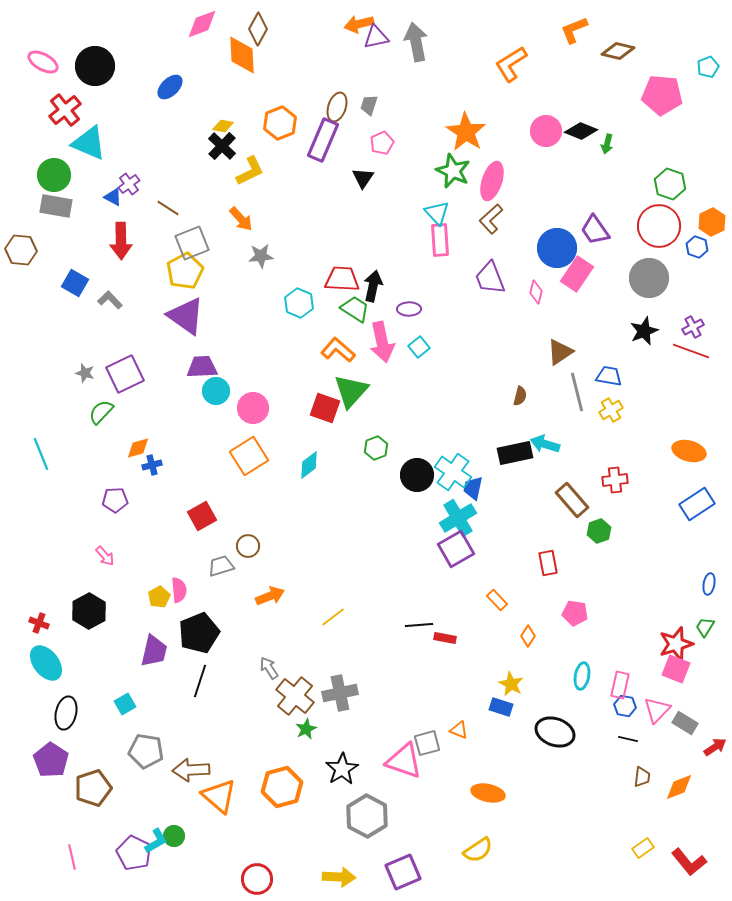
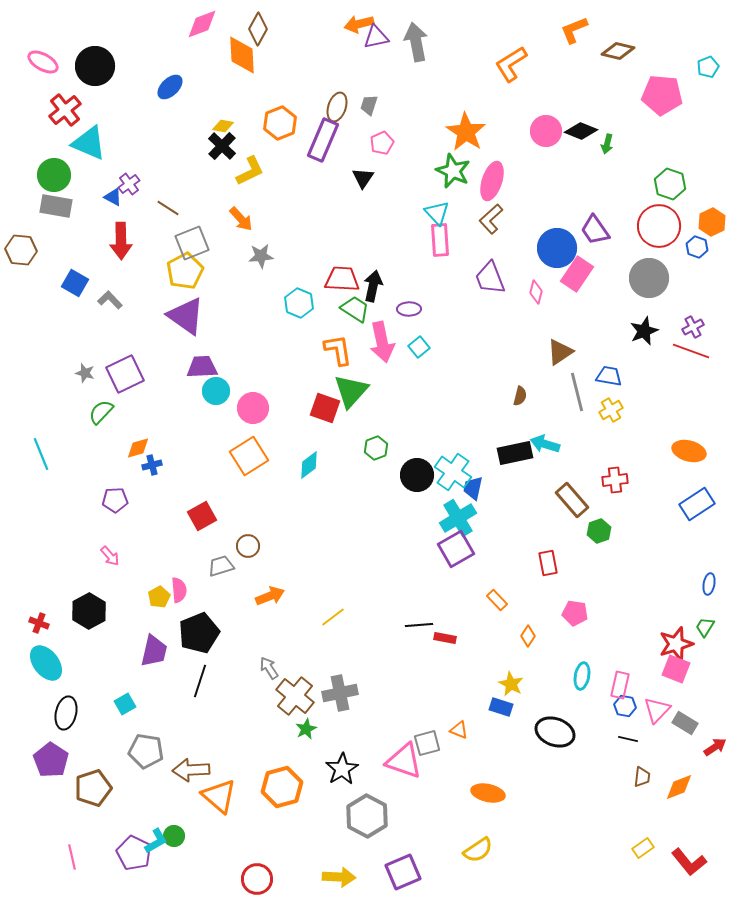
orange L-shape at (338, 350): rotated 40 degrees clockwise
pink arrow at (105, 556): moved 5 px right
